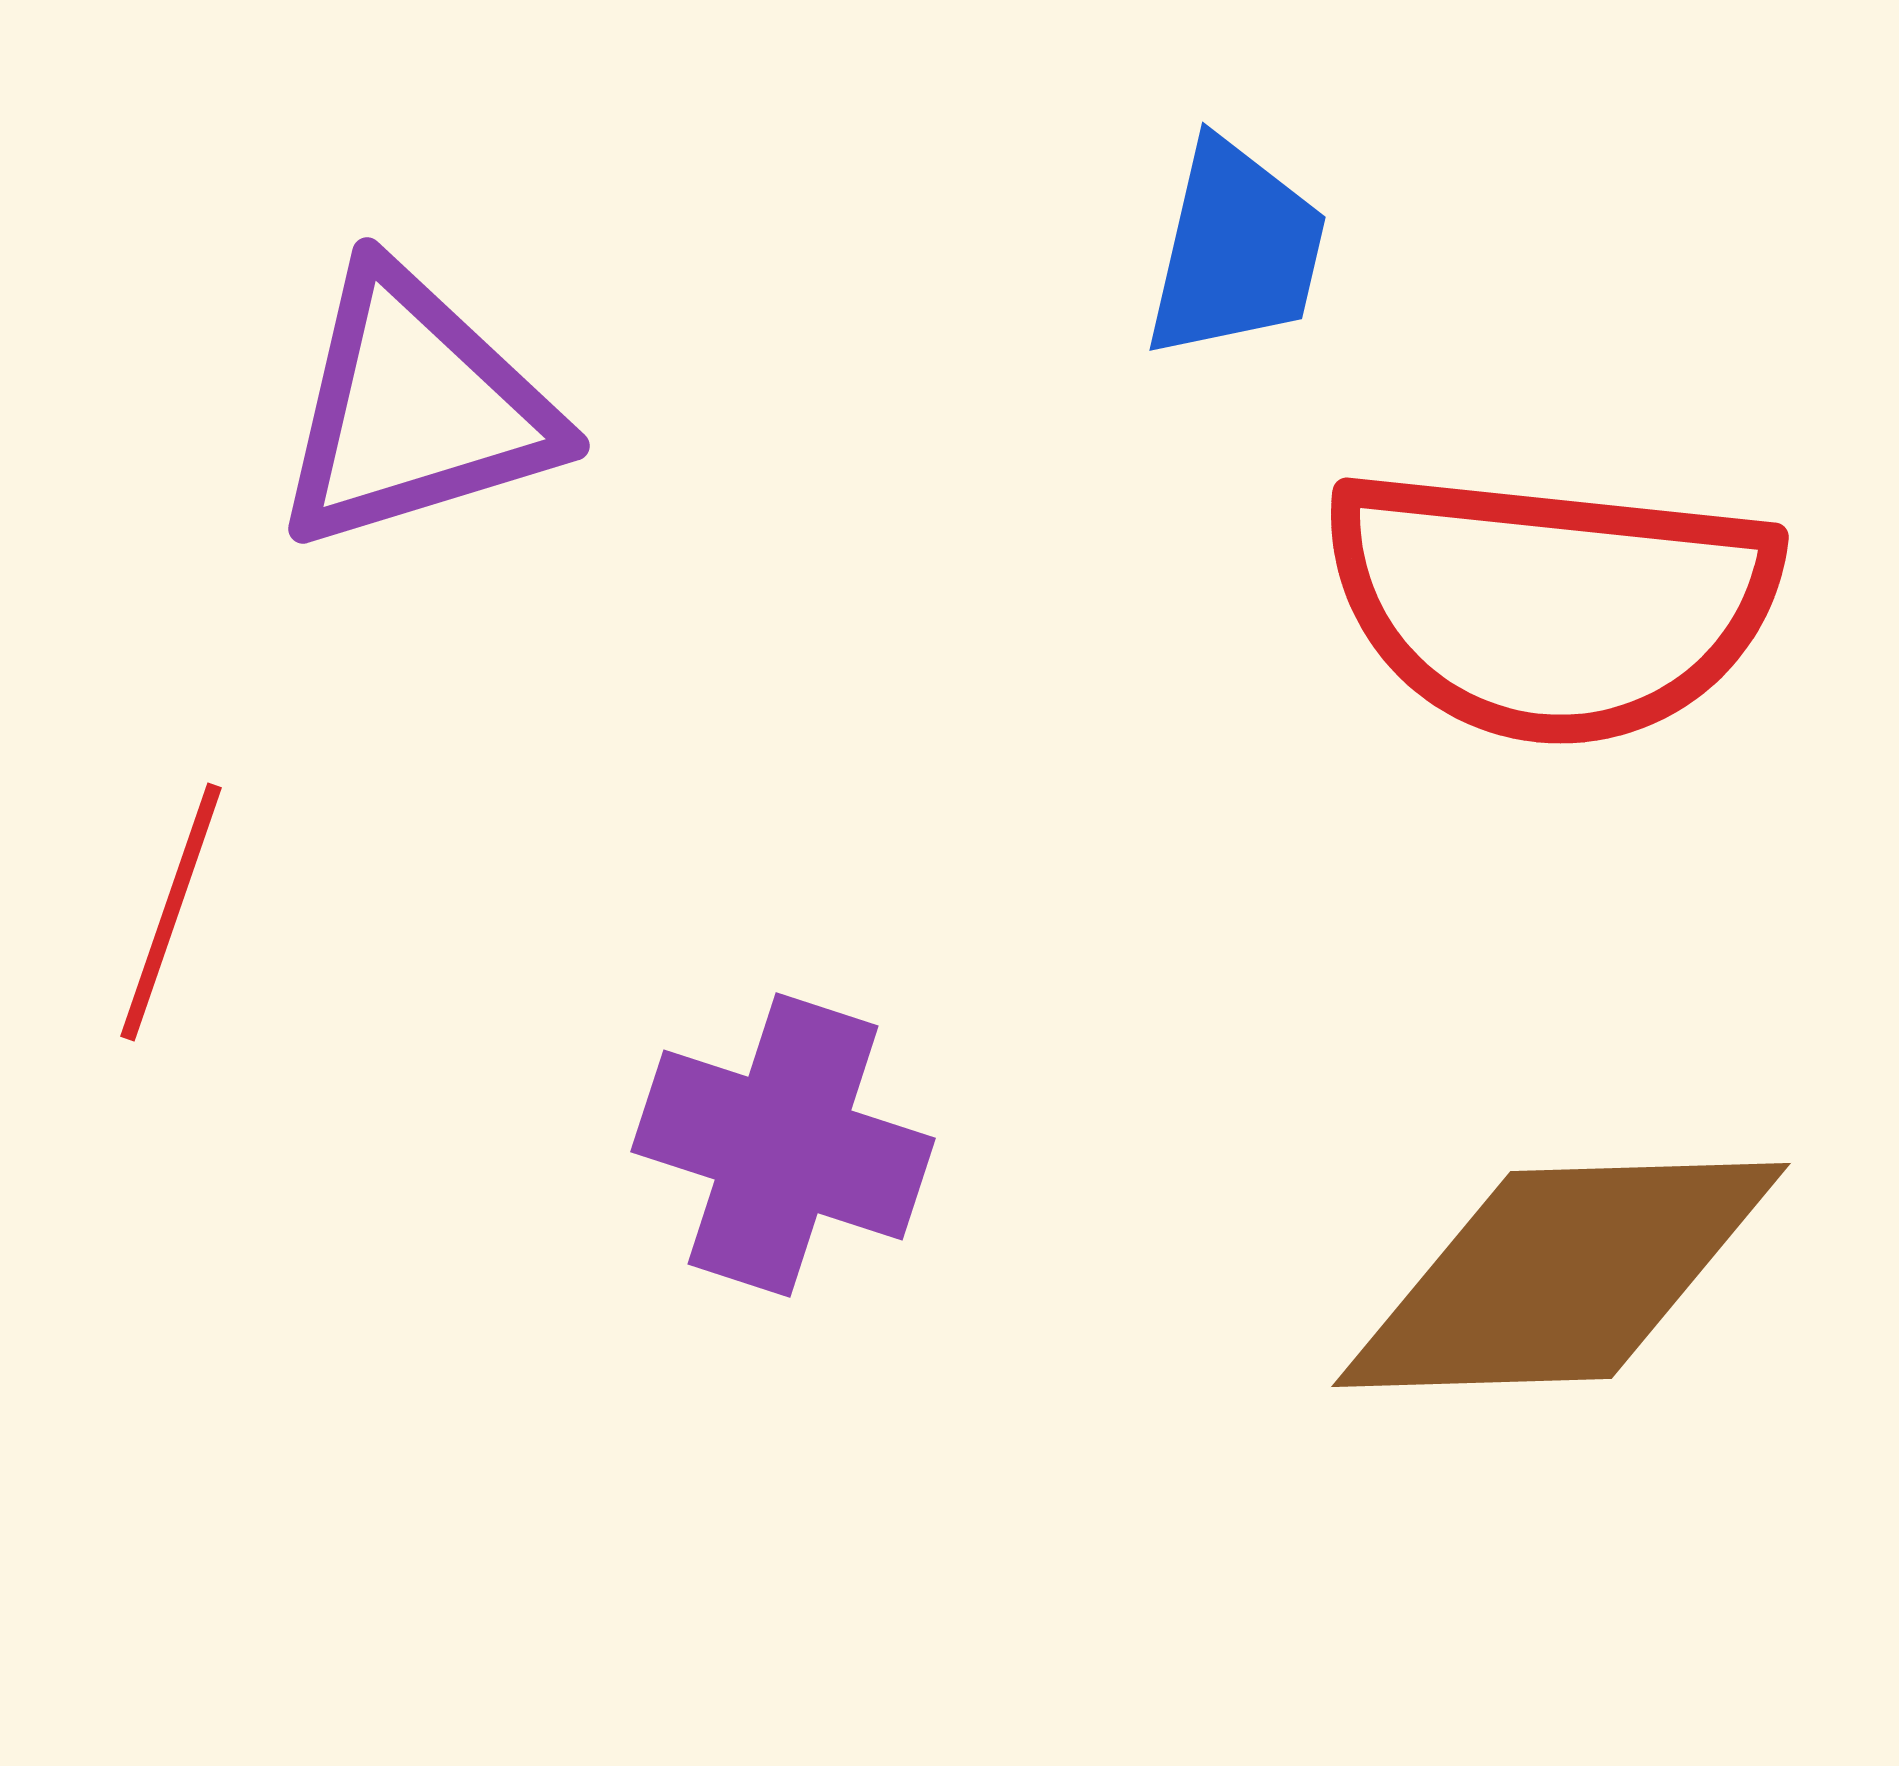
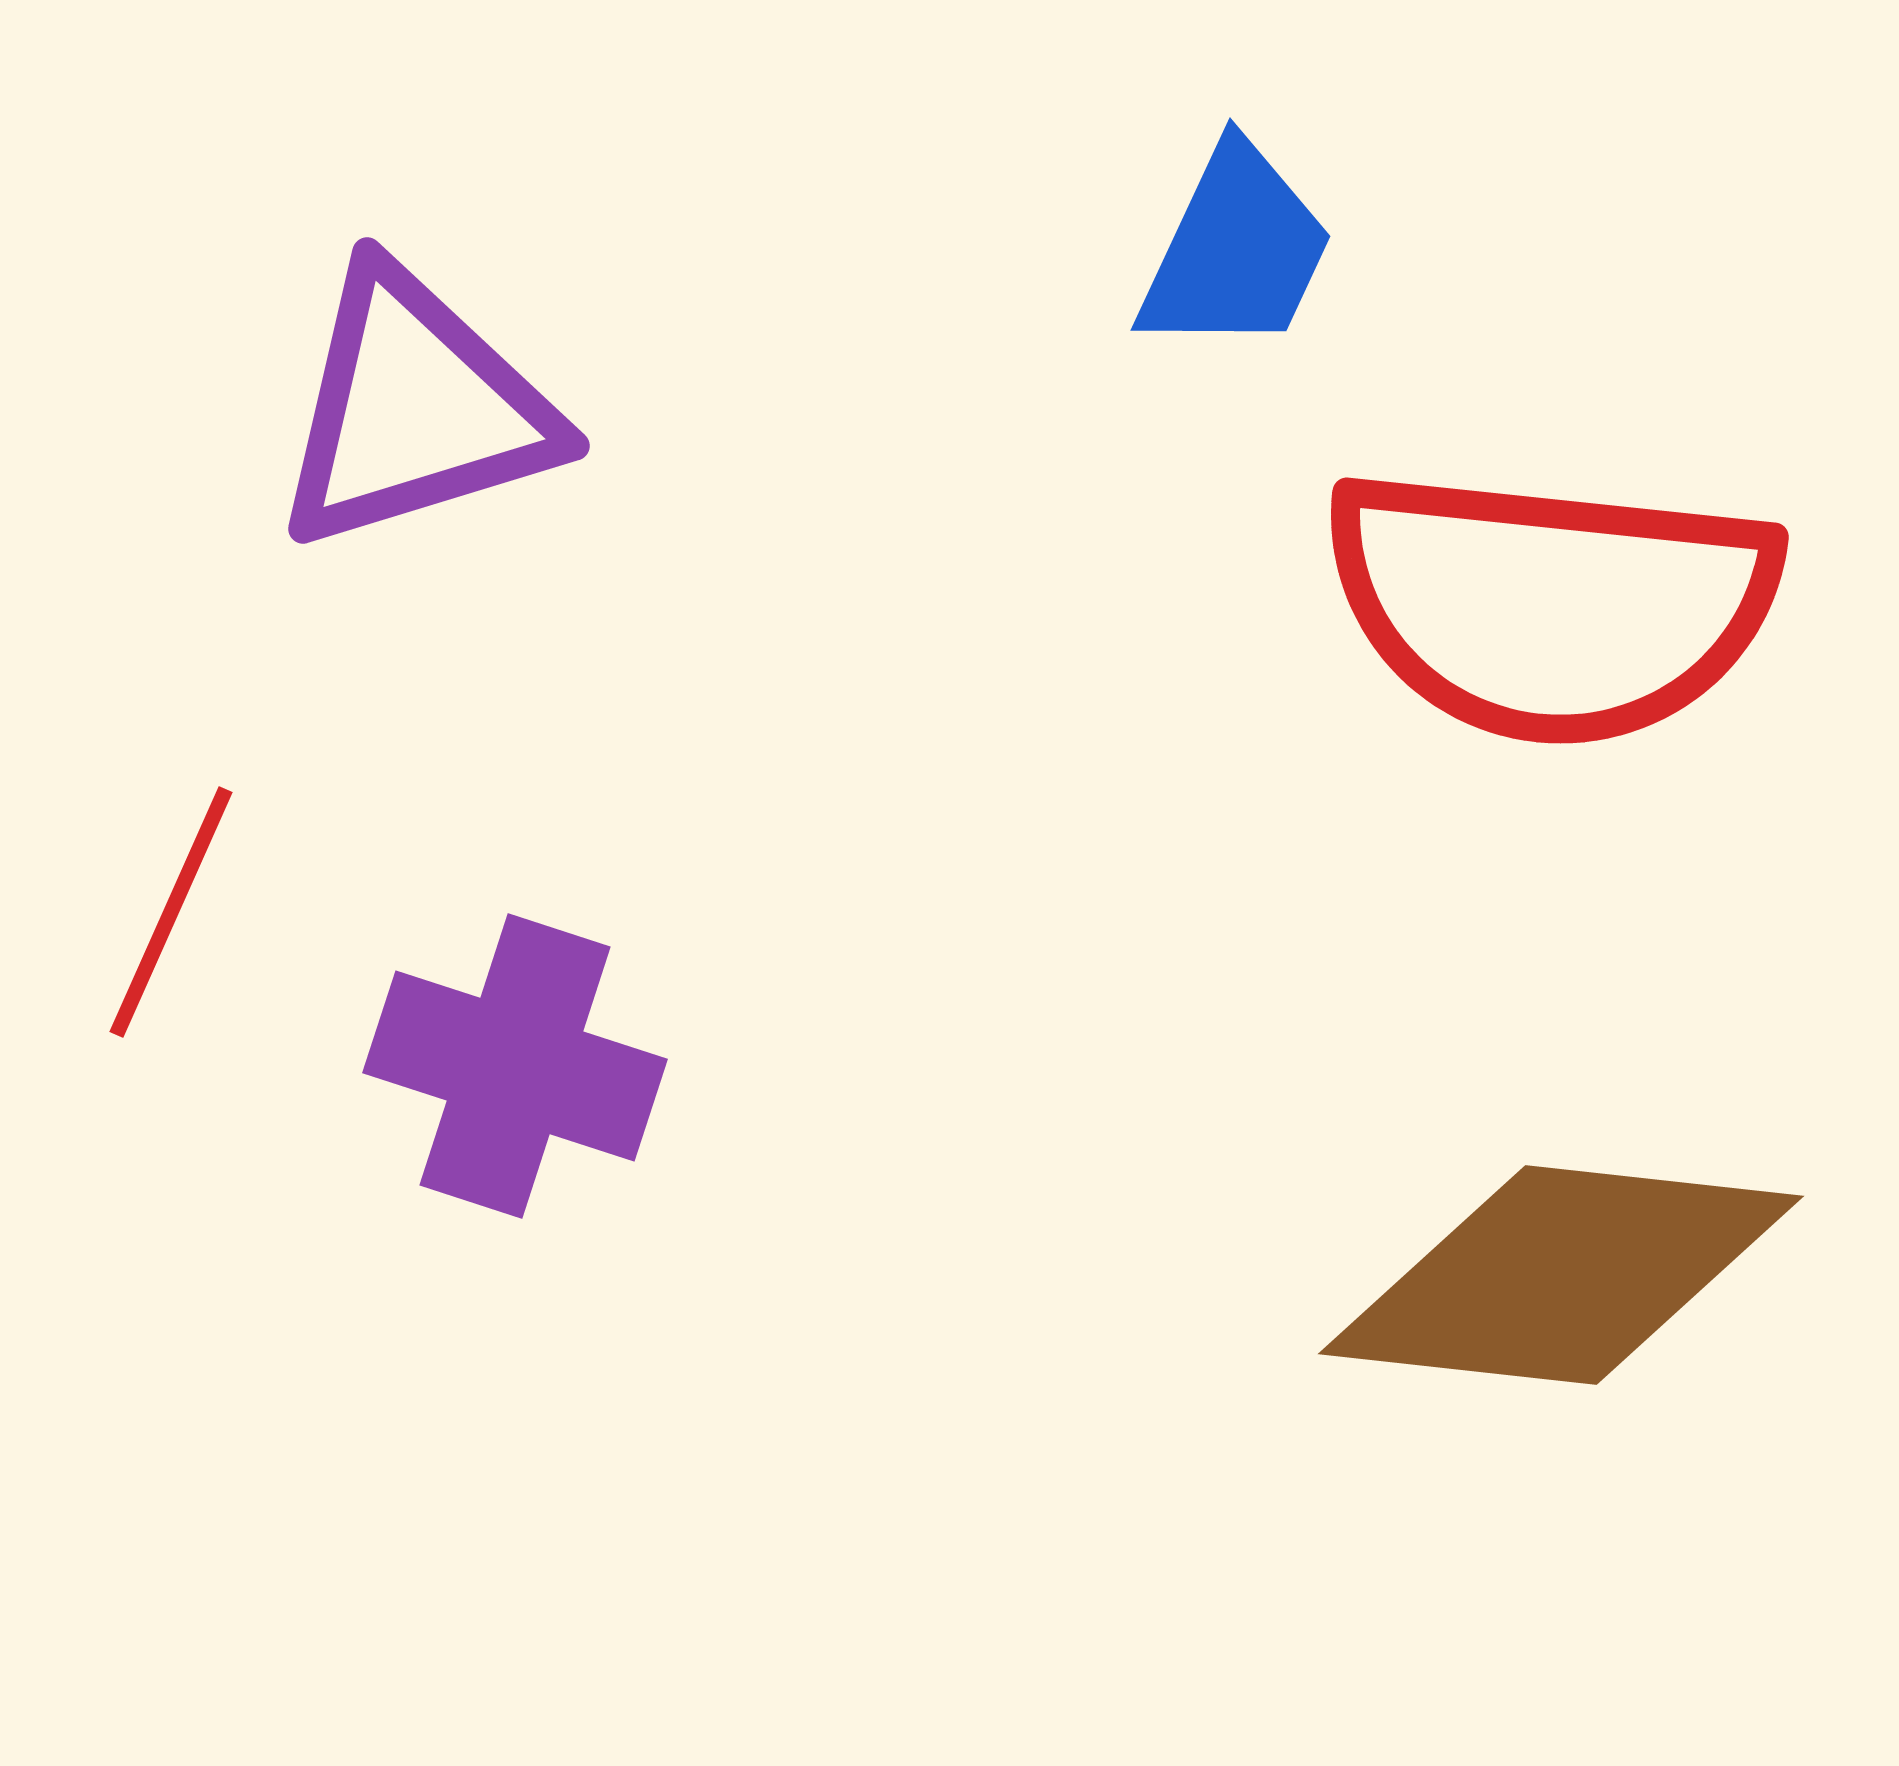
blue trapezoid: rotated 12 degrees clockwise
red line: rotated 5 degrees clockwise
purple cross: moved 268 px left, 79 px up
brown diamond: rotated 8 degrees clockwise
